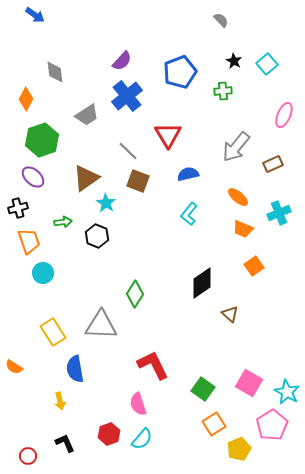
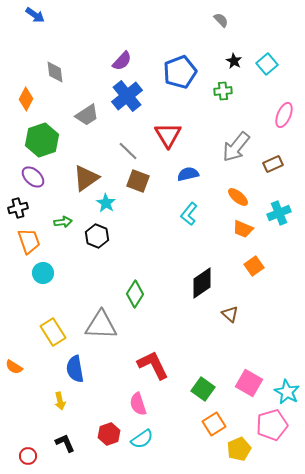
pink pentagon at (272, 425): rotated 16 degrees clockwise
cyan semicircle at (142, 439): rotated 15 degrees clockwise
